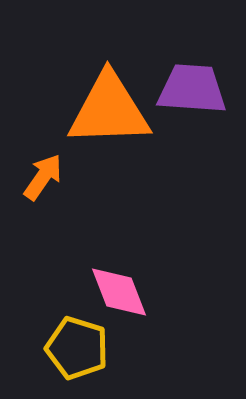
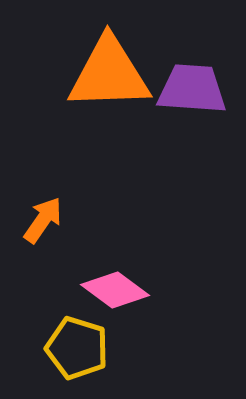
orange triangle: moved 36 px up
orange arrow: moved 43 px down
pink diamond: moved 4 px left, 2 px up; rotated 32 degrees counterclockwise
